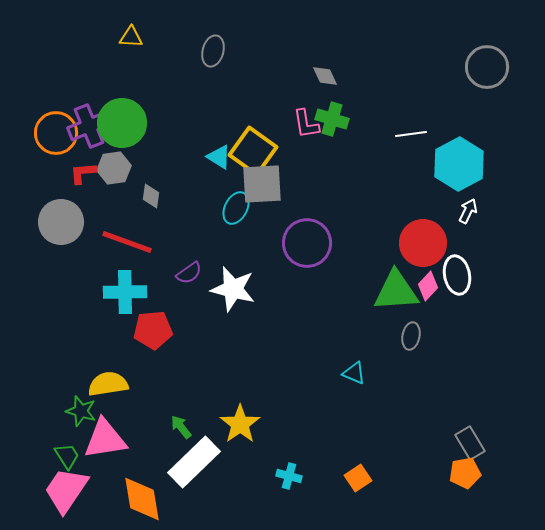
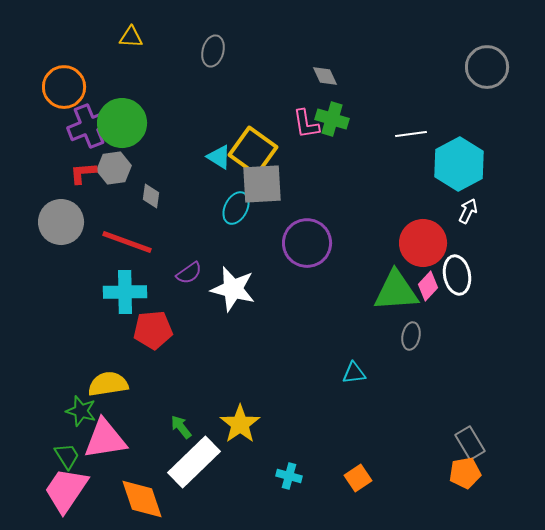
orange circle at (56, 133): moved 8 px right, 46 px up
cyan triangle at (354, 373): rotated 30 degrees counterclockwise
orange diamond at (142, 499): rotated 9 degrees counterclockwise
